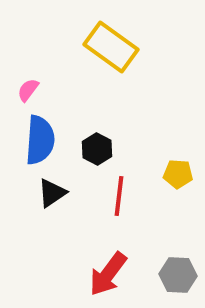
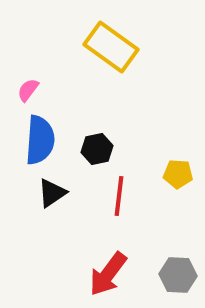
black hexagon: rotated 20 degrees clockwise
